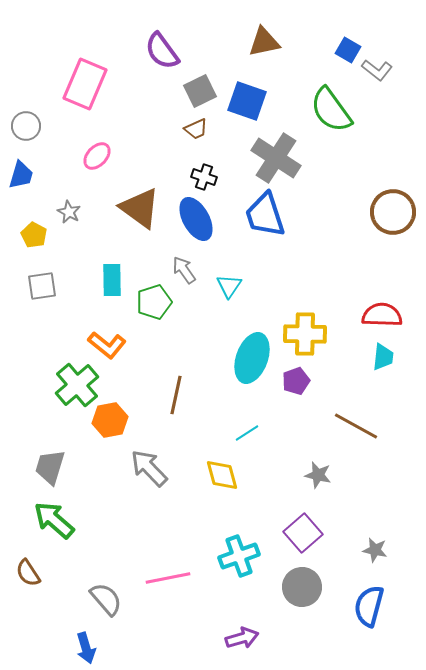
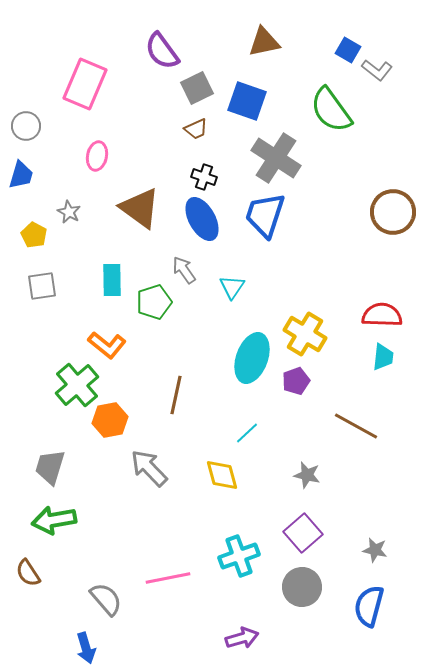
gray square at (200, 91): moved 3 px left, 3 px up
pink ellipse at (97, 156): rotated 32 degrees counterclockwise
blue trapezoid at (265, 215): rotated 36 degrees clockwise
blue ellipse at (196, 219): moved 6 px right
cyan triangle at (229, 286): moved 3 px right, 1 px down
yellow cross at (305, 334): rotated 30 degrees clockwise
cyan line at (247, 433): rotated 10 degrees counterclockwise
gray star at (318, 475): moved 11 px left
green arrow at (54, 520): rotated 51 degrees counterclockwise
